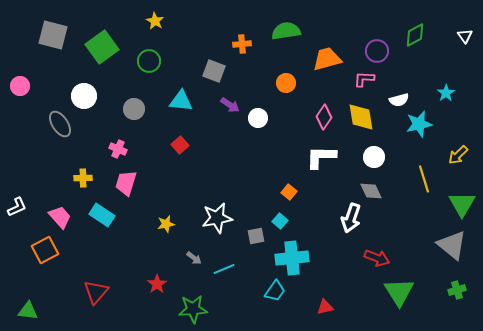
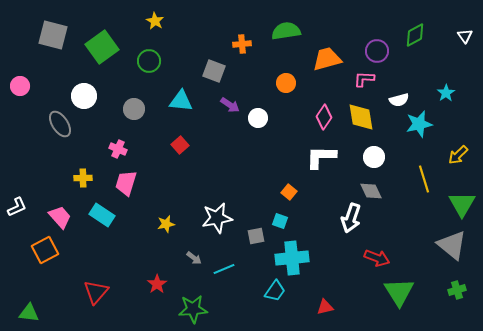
cyan square at (280, 221): rotated 21 degrees counterclockwise
green triangle at (28, 311): moved 1 px right, 2 px down
